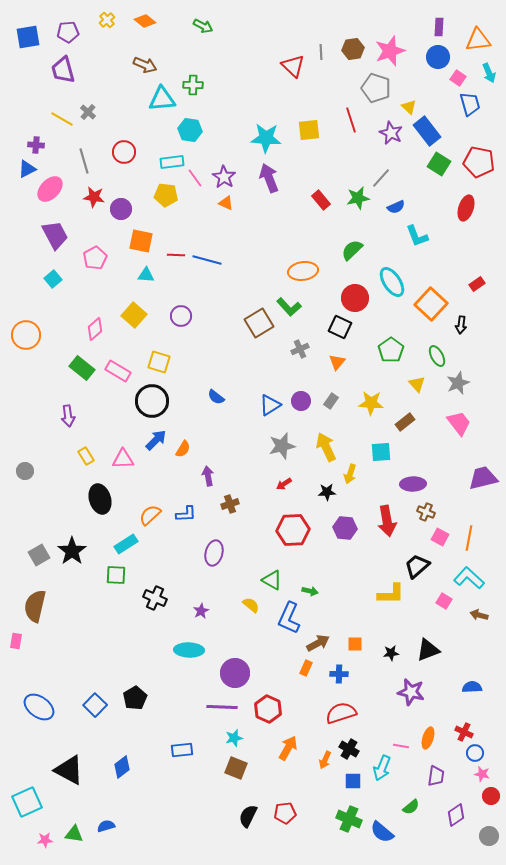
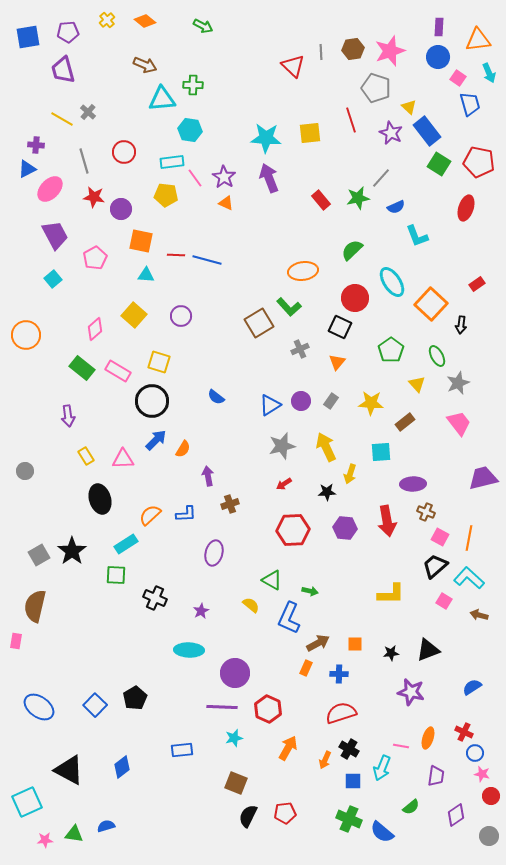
yellow square at (309, 130): moved 1 px right, 3 px down
black trapezoid at (417, 566): moved 18 px right
blue semicircle at (472, 687): rotated 30 degrees counterclockwise
brown square at (236, 768): moved 15 px down
